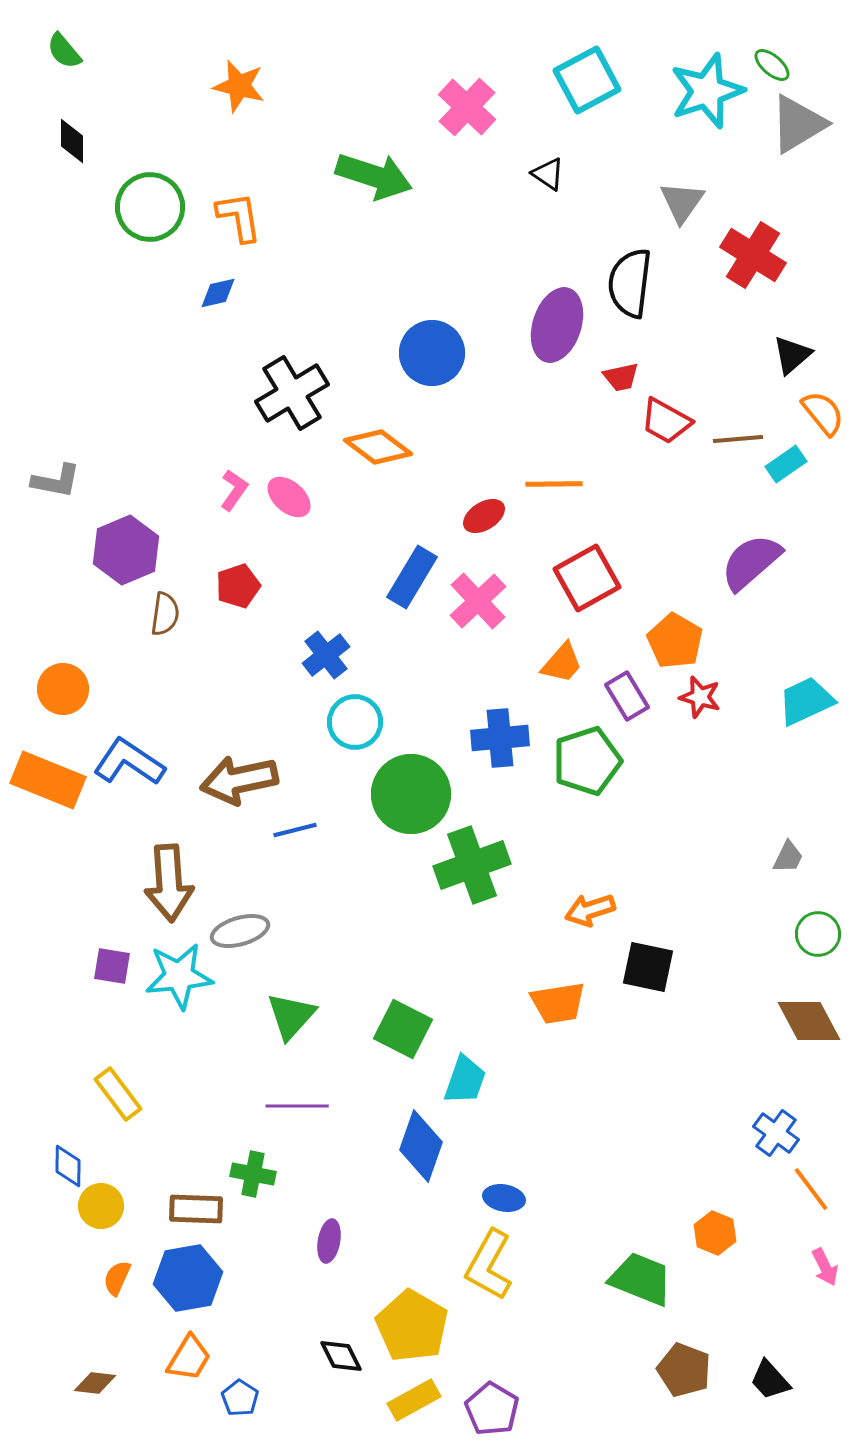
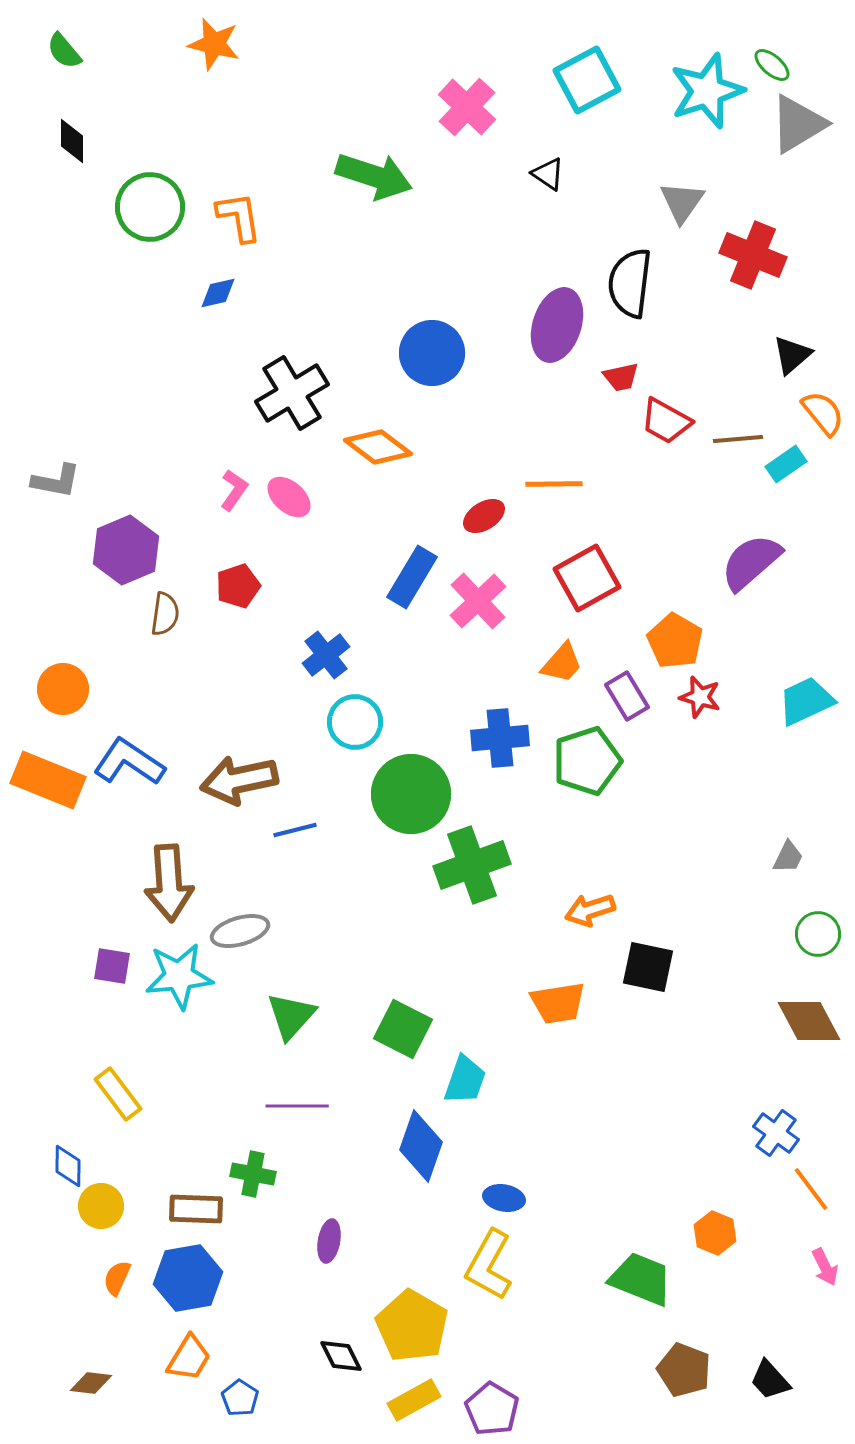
orange star at (239, 86): moved 25 px left, 42 px up
red cross at (753, 255): rotated 10 degrees counterclockwise
brown diamond at (95, 1383): moved 4 px left
